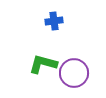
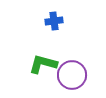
purple circle: moved 2 px left, 2 px down
